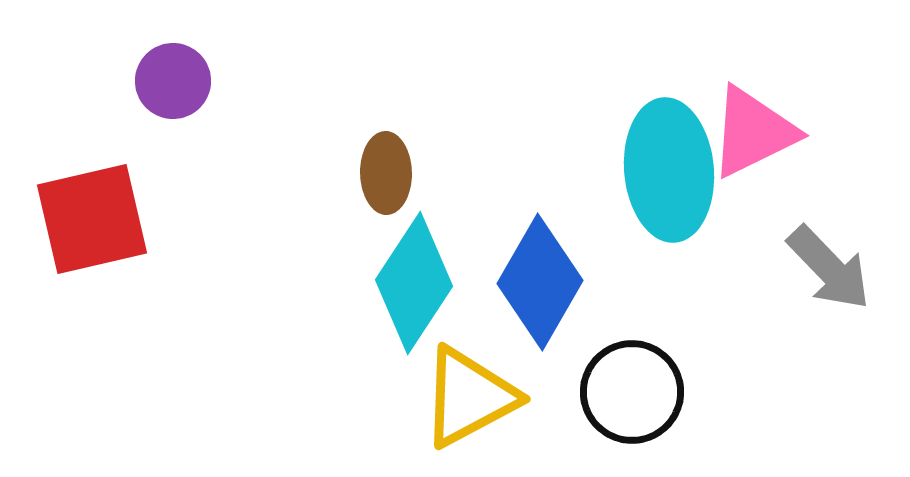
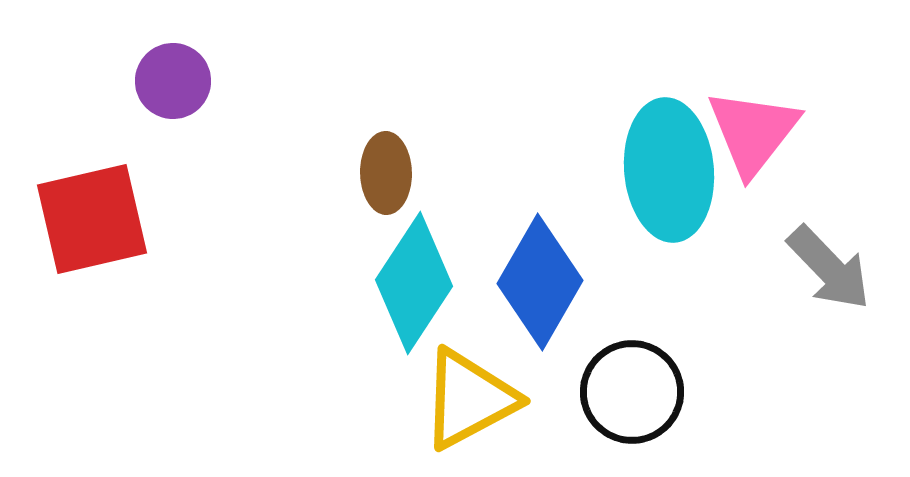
pink triangle: rotated 26 degrees counterclockwise
yellow triangle: moved 2 px down
